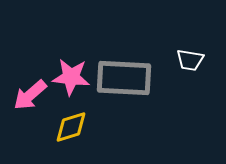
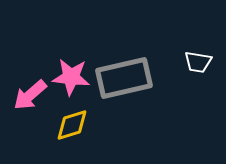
white trapezoid: moved 8 px right, 2 px down
gray rectangle: rotated 16 degrees counterclockwise
yellow diamond: moved 1 px right, 2 px up
